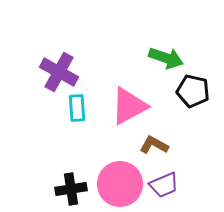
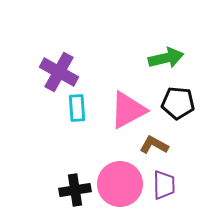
green arrow: rotated 32 degrees counterclockwise
black pentagon: moved 15 px left, 12 px down; rotated 8 degrees counterclockwise
pink triangle: moved 1 px left, 4 px down
purple trapezoid: rotated 68 degrees counterclockwise
black cross: moved 4 px right, 1 px down
